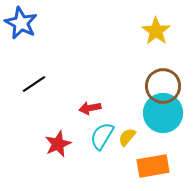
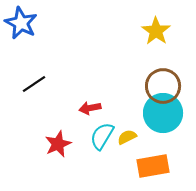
yellow semicircle: rotated 24 degrees clockwise
